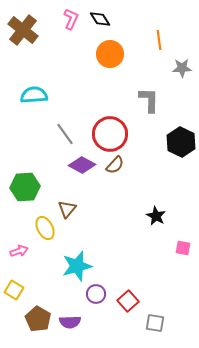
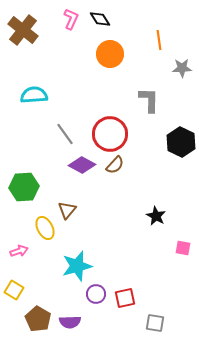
green hexagon: moved 1 px left
brown triangle: moved 1 px down
red square: moved 3 px left, 3 px up; rotated 30 degrees clockwise
